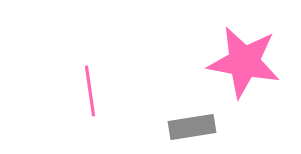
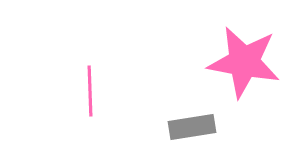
pink line: rotated 6 degrees clockwise
